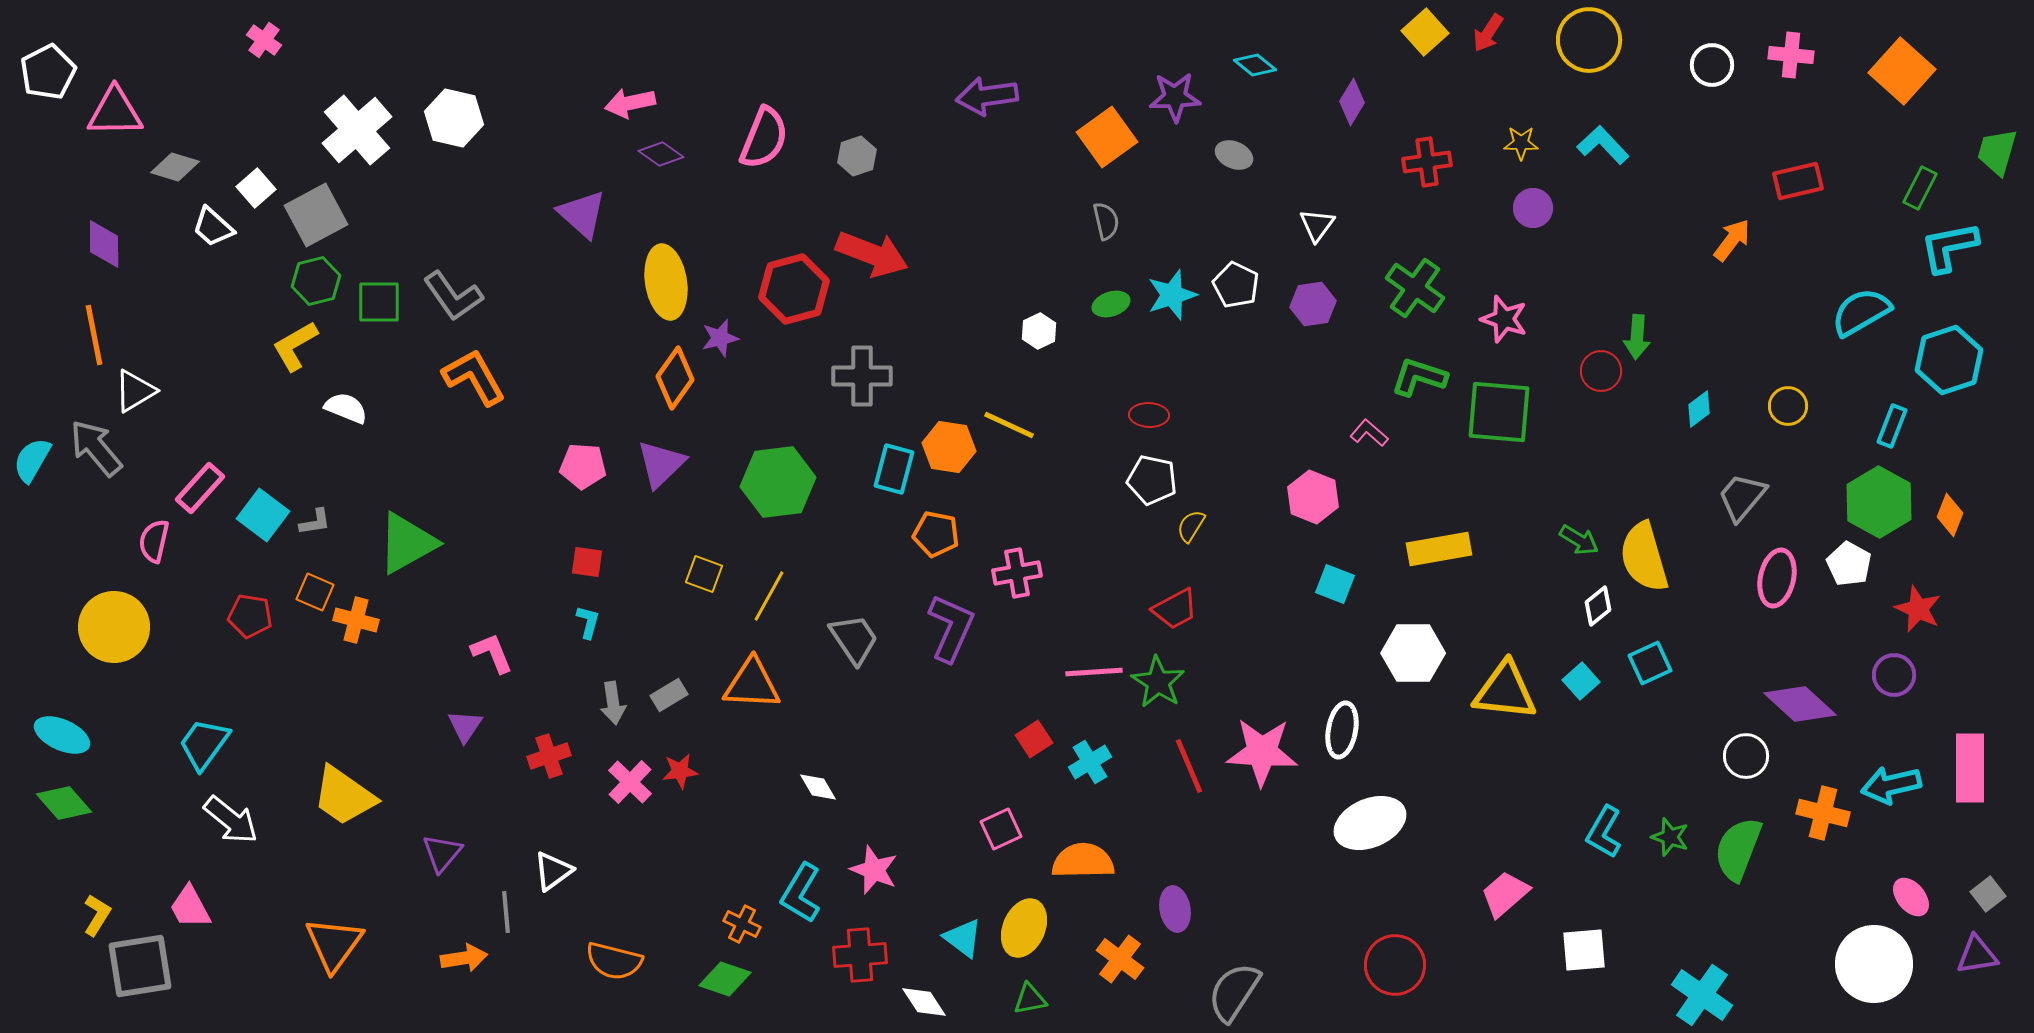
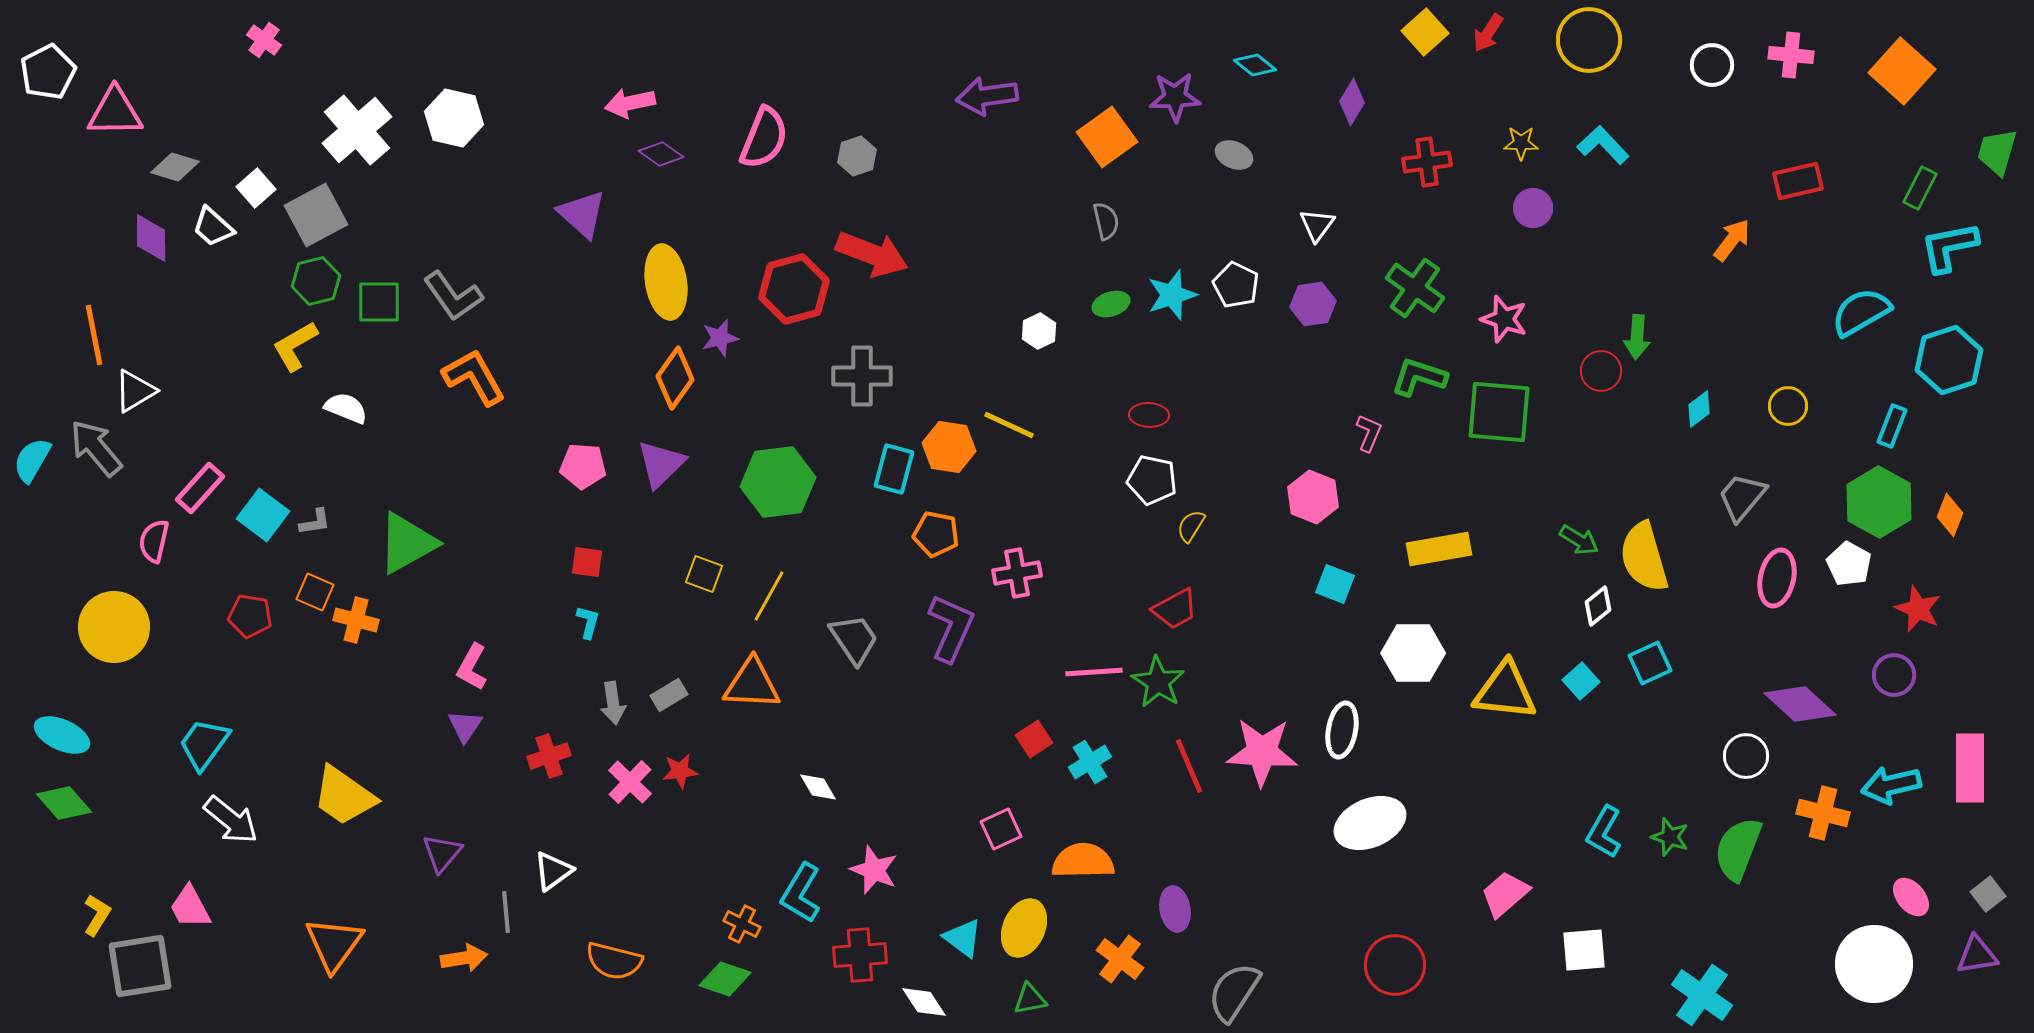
purple diamond at (104, 244): moved 47 px right, 6 px up
pink L-shape at (1369, 433): rotated 72 degrees clockwise
pink L-shape at (492, 653): moved 20 px left, 14 px down; rotated 129 degrees counterclockwise
